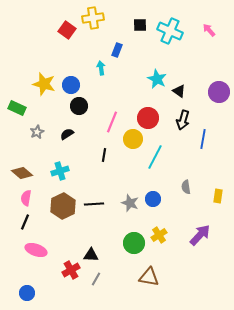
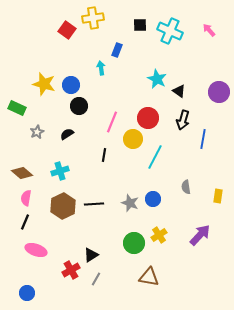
black triangle at (91, 255): rotated 35 degrees counterclockwise
